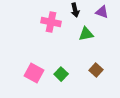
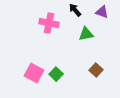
black arrow: rotated 152 degrees clockwise
pink cross: moved 2 px left, 1 px down
green square: moved 5 px left
